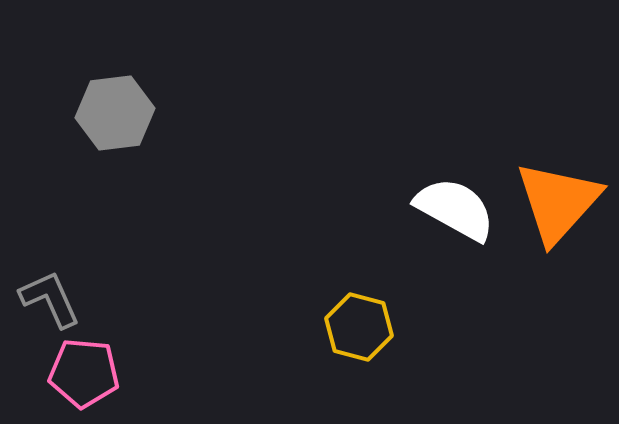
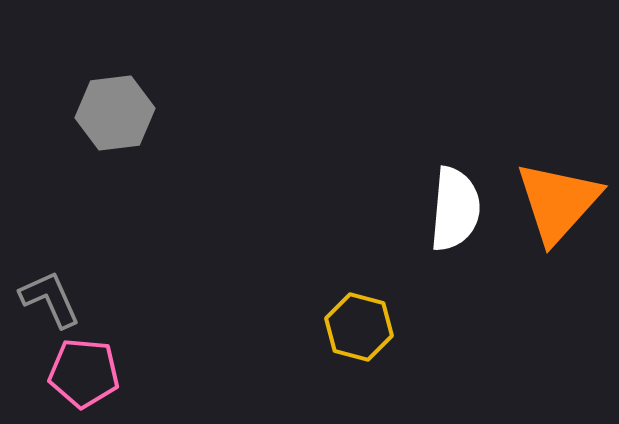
white semicircle: rotated 66 degrees clockwise
